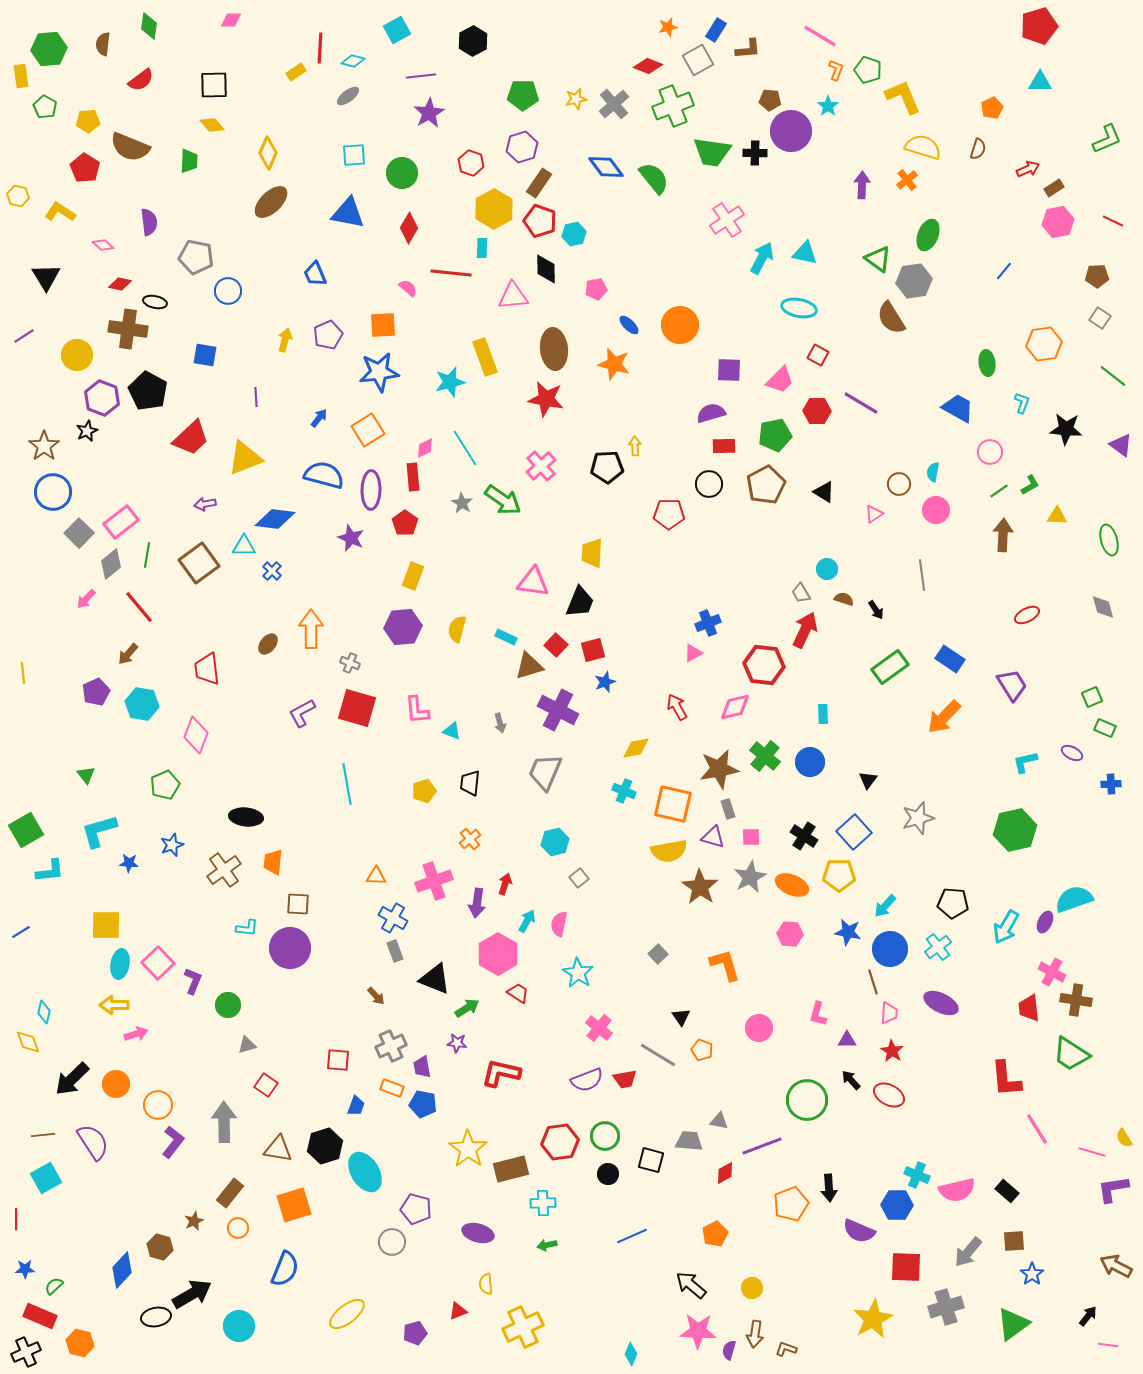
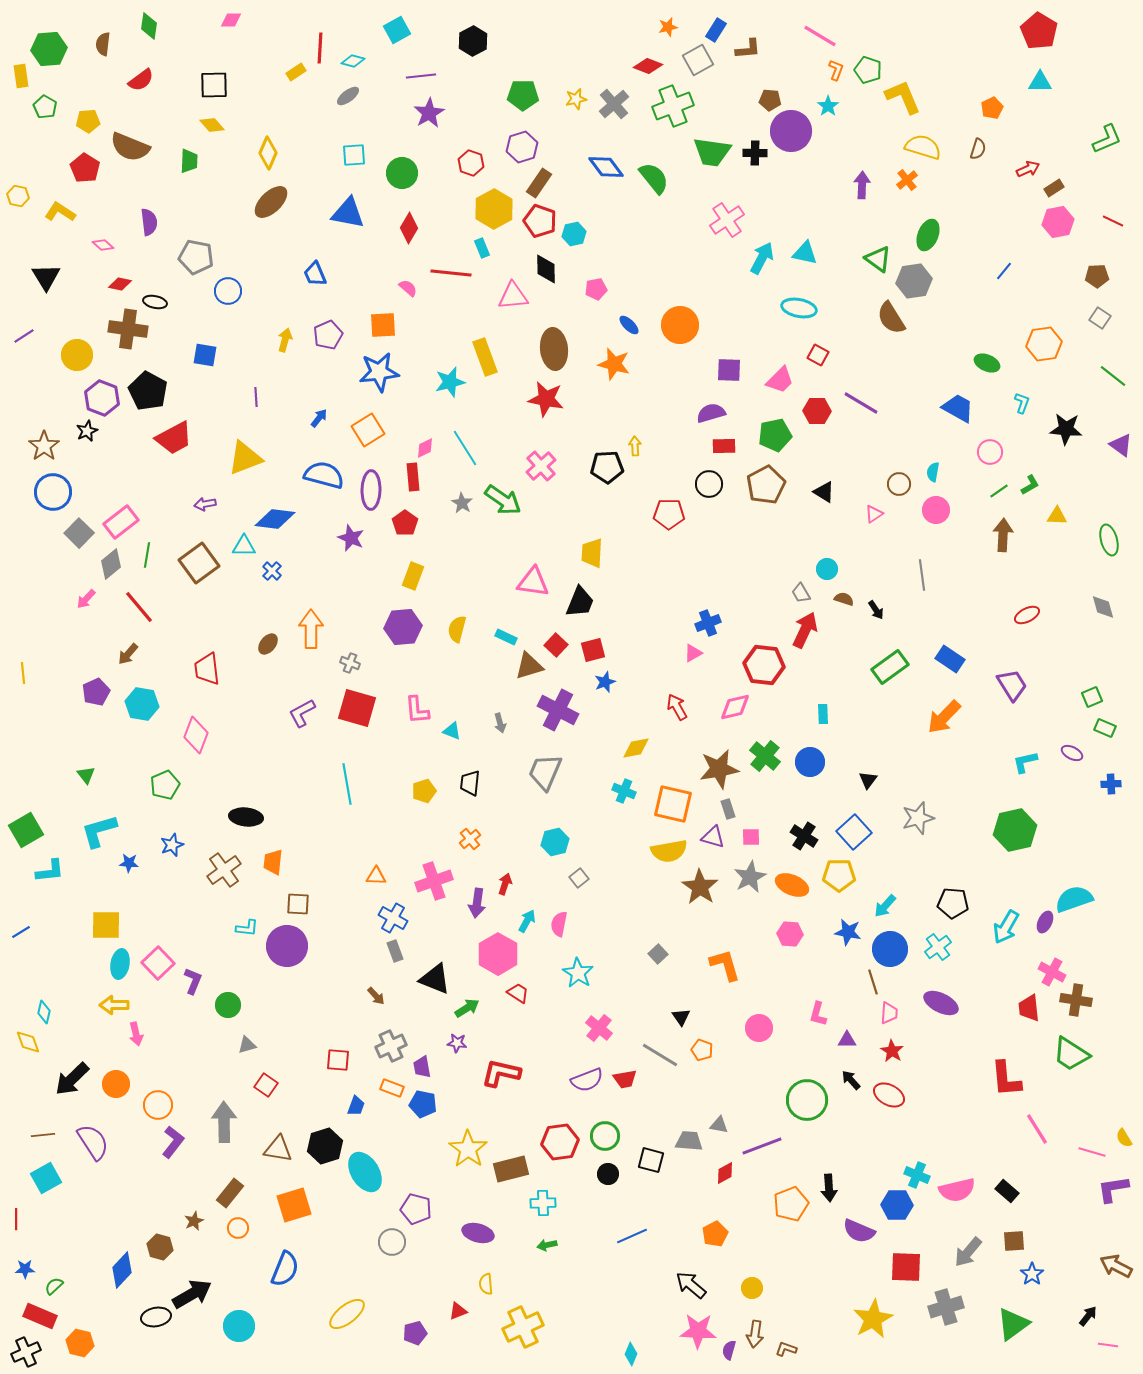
red pentagon at (1039, 26): moved 5 px down; rotated 24 degrees counterclockwise
cyan rectangle at (482, 248): rotated 24 degrees counterclockwise
green ellipse at (987, 363): rotated 60 degrees counterclockwise
red trapezoid at (191, 438): moved 17 px left; rotated 15 degrees clockwise
purple circle at (290, 948): moved 3 px left, 2 px up
pink arrow at (136, 1034): rotated 95 degrees clockwise
gray line at (658, 1055): moved 2 px right
gray triangle at (719, 1121): moved 4 px down
